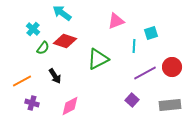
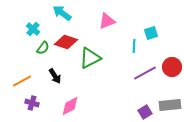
pink triangle: moved 9 px left
red diamond: moved 1 px right, 1 px down
green triangle: moved 8 px left, 1 px up
purple square: moved 13 px right, 12 px down; rotated 16 degrees clockwise
